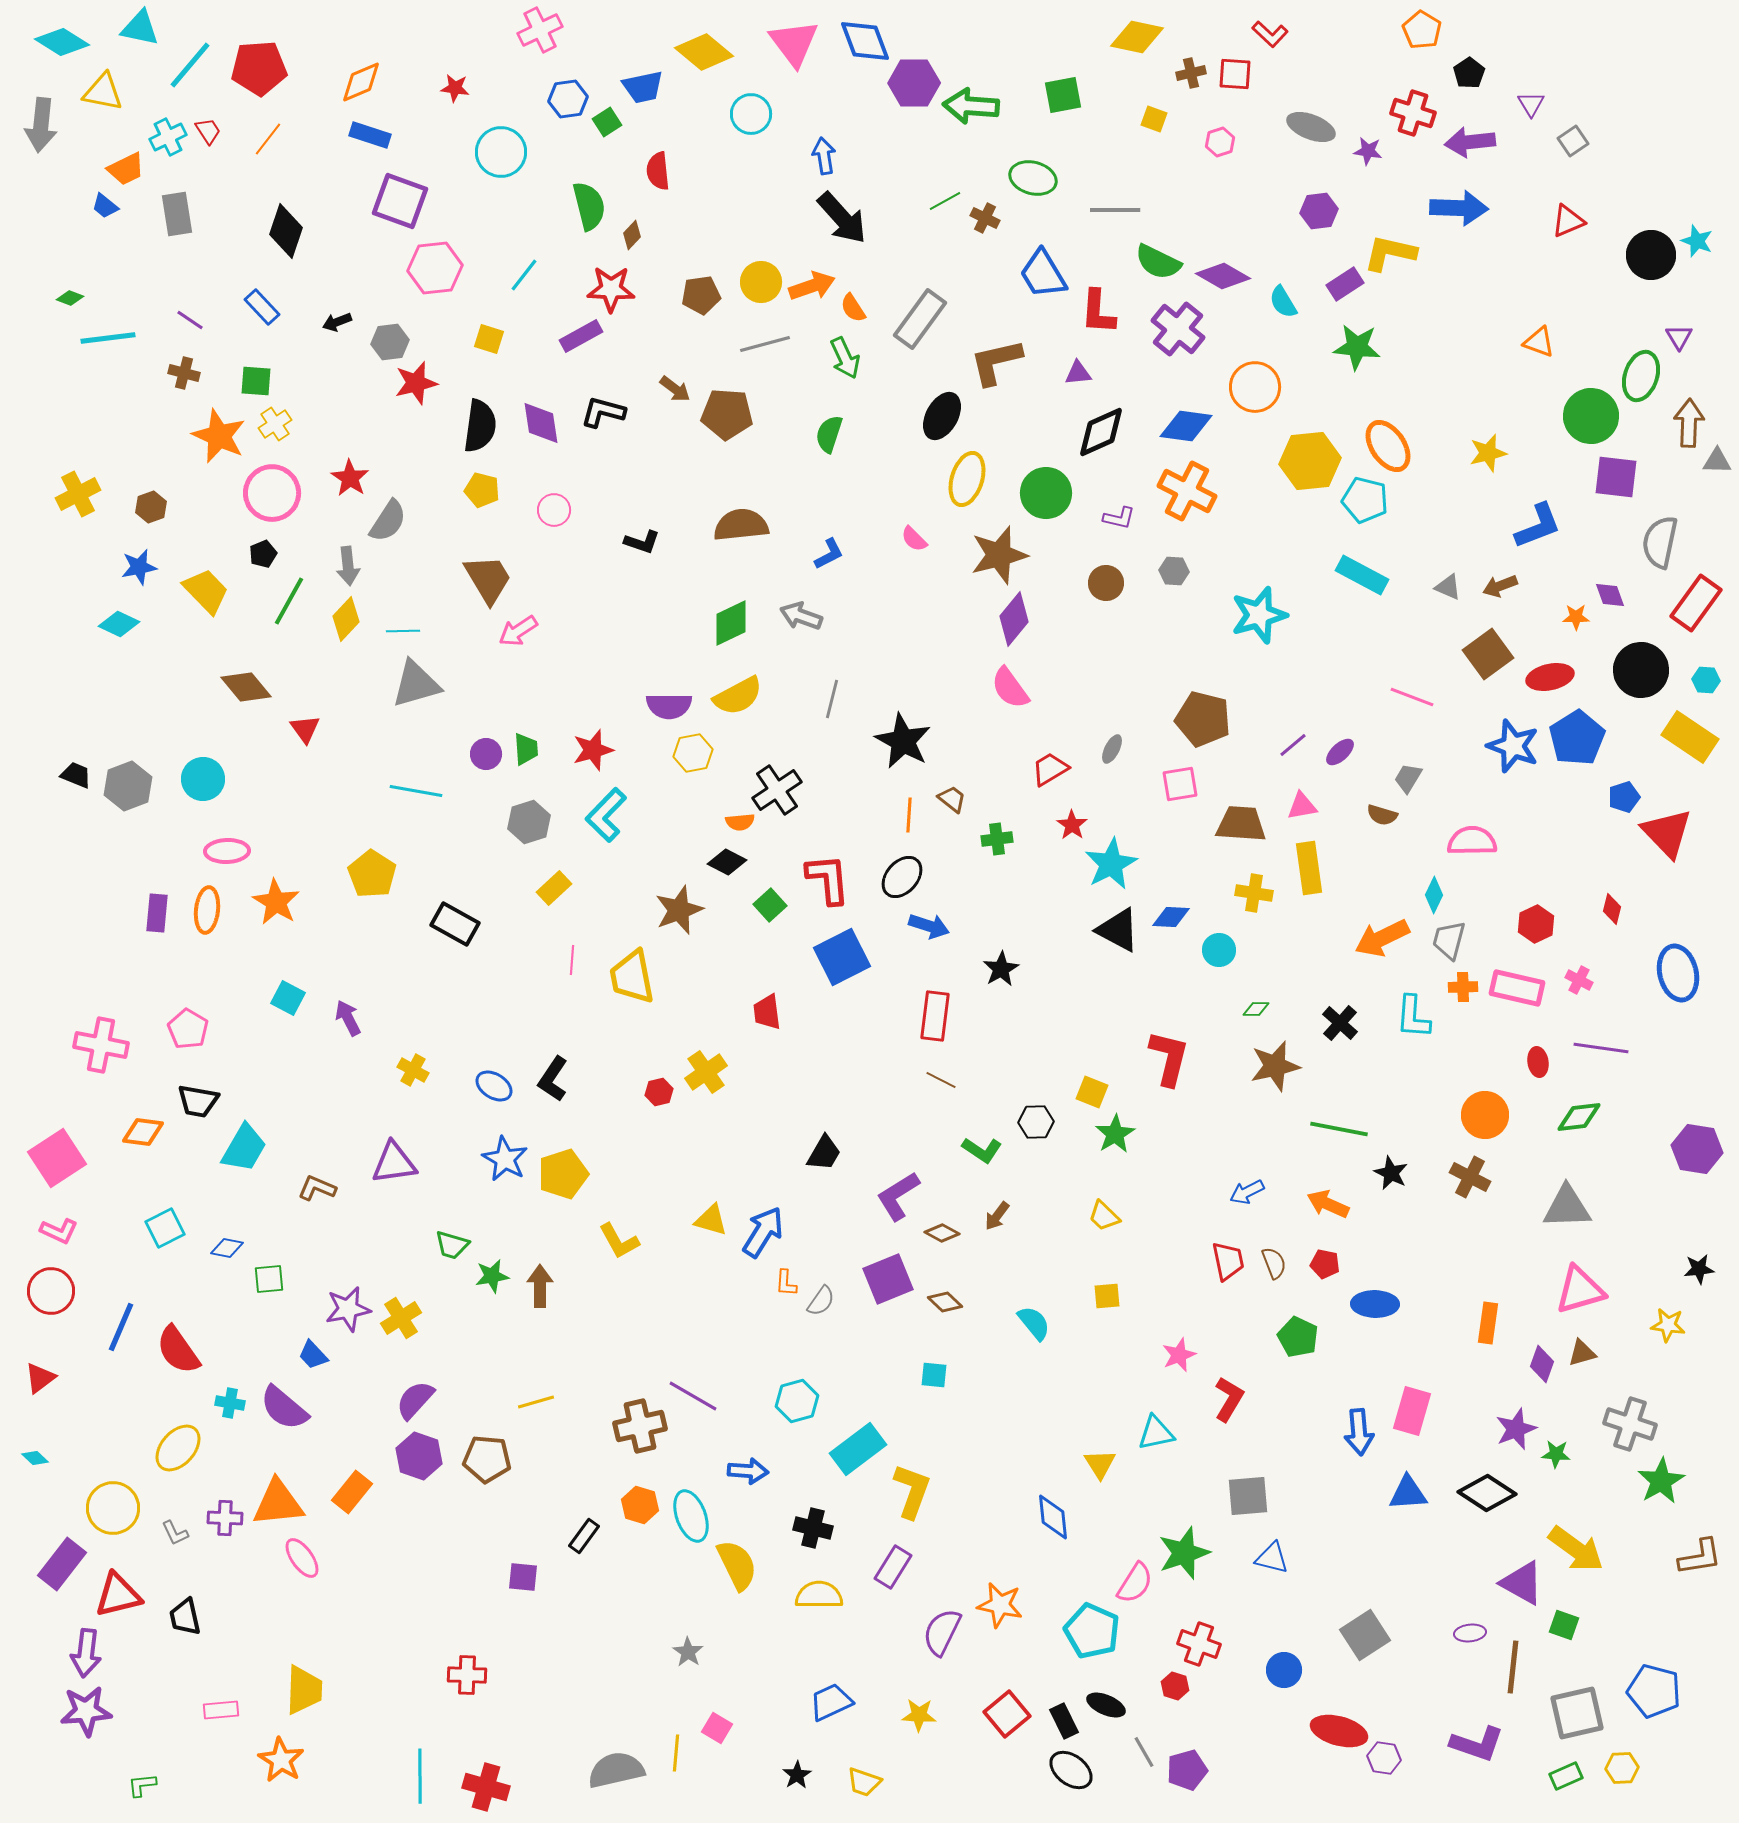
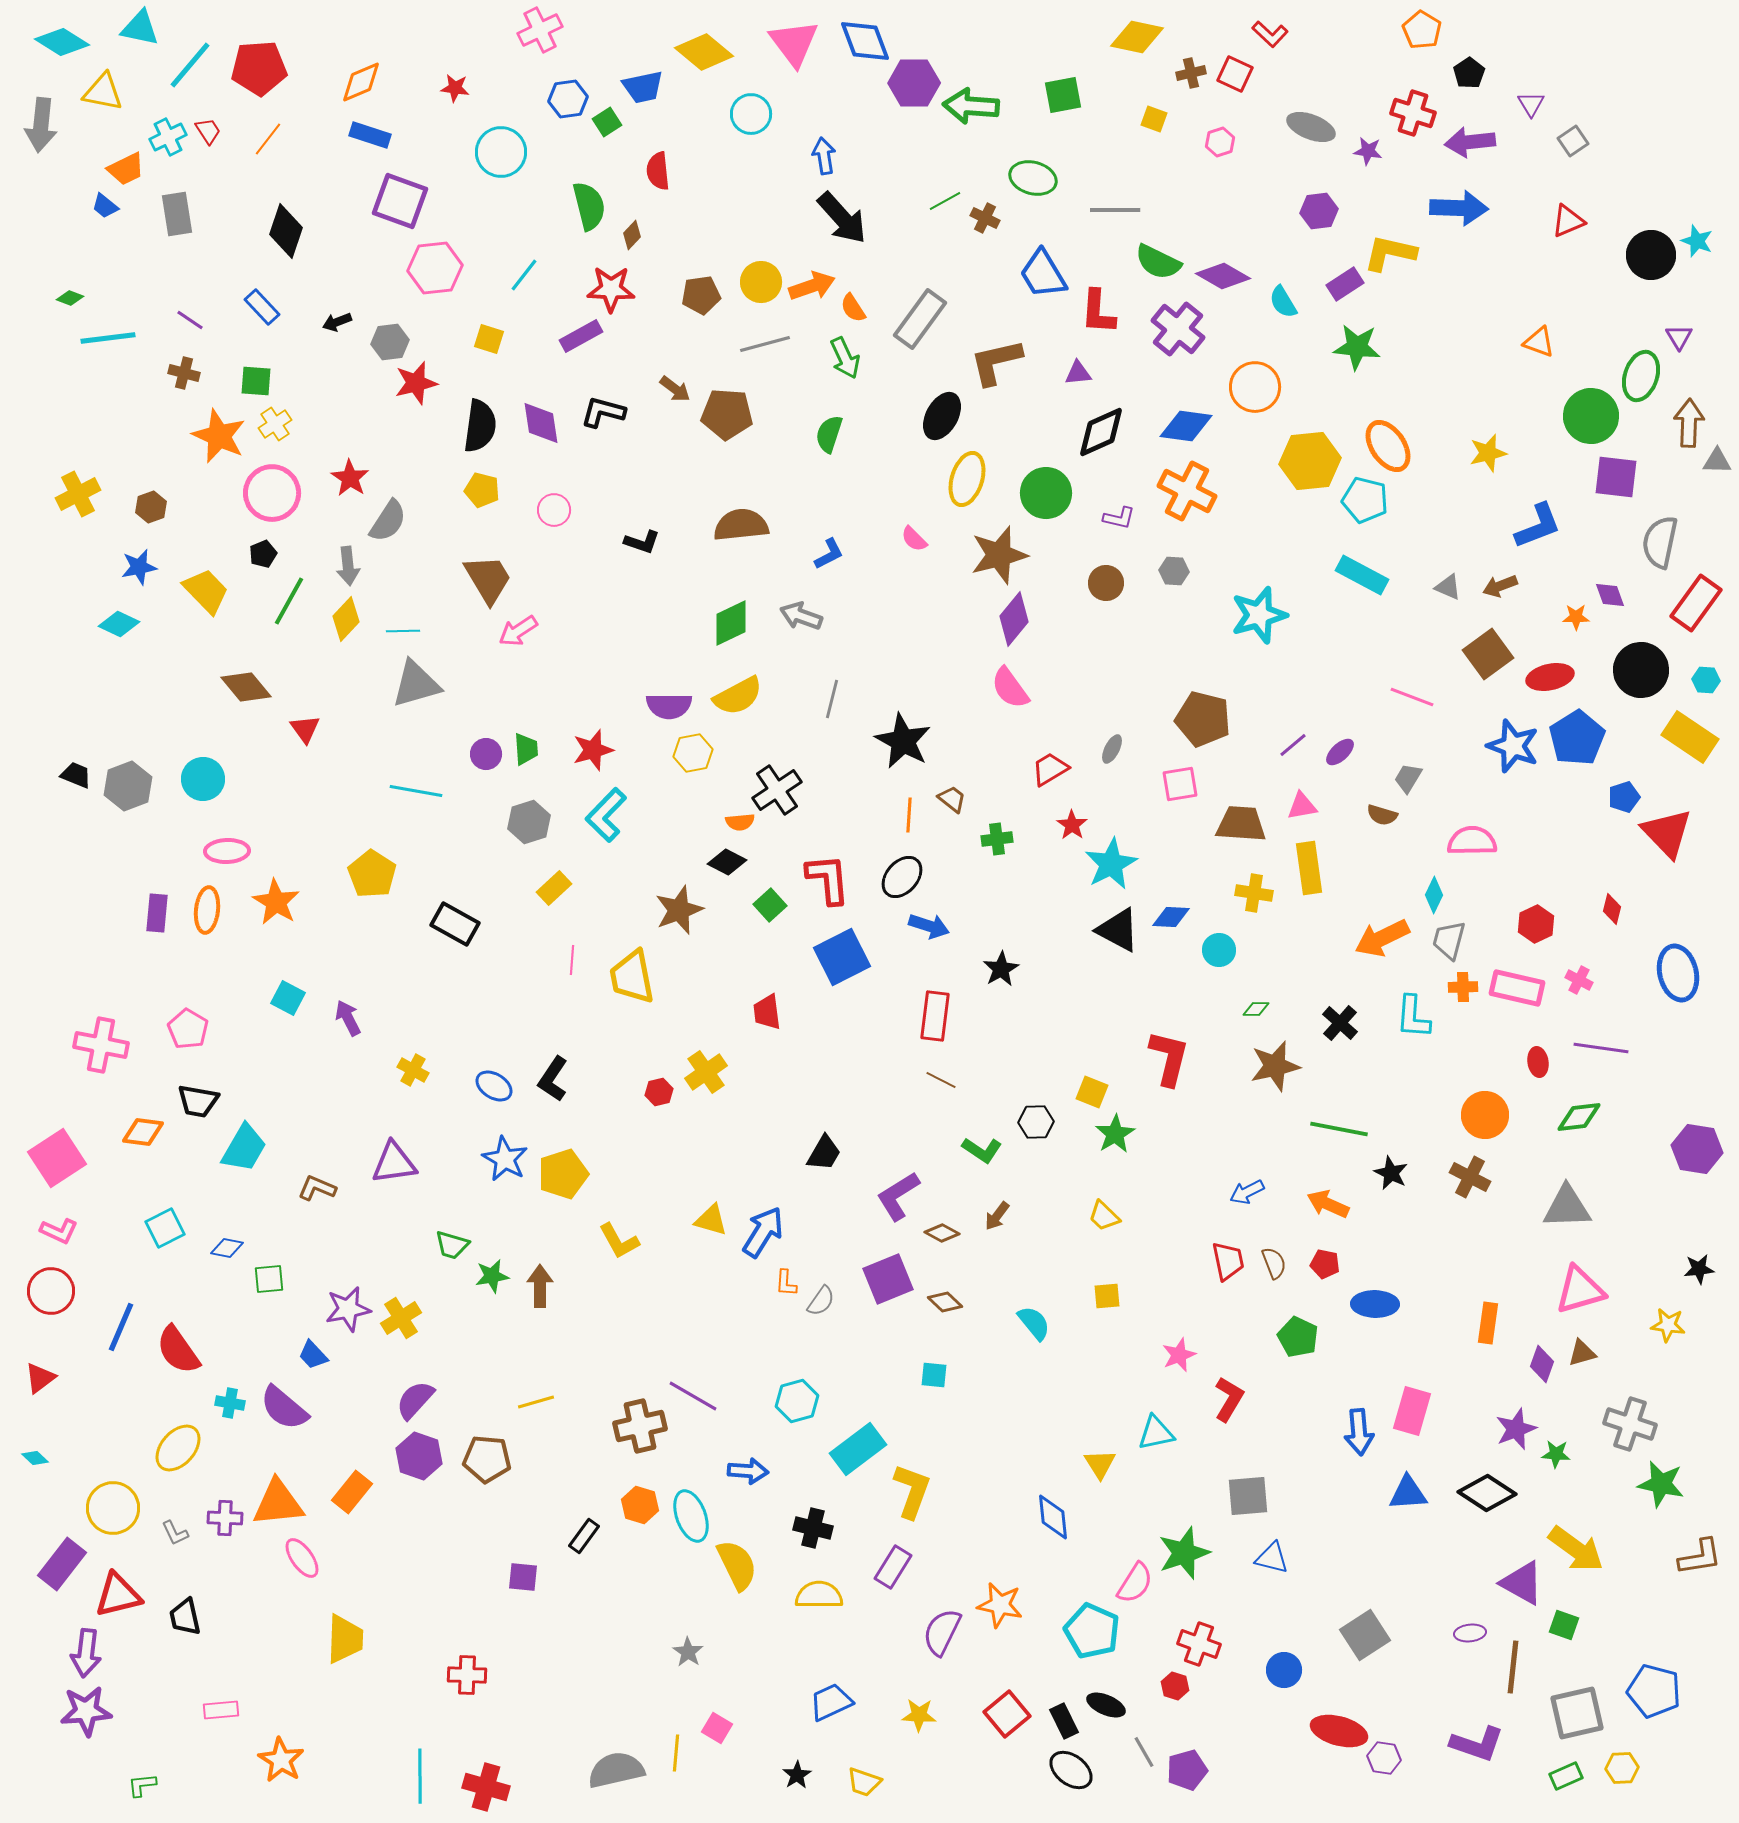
red square at (1235, 74): rotated 21 degrees clockwise
green star at (1661, 1481): moved 3 px down; rotated 30 degrees counterclockwise
yellow trapezoid at (304, 1690): moved 41 px right, 51 px up
